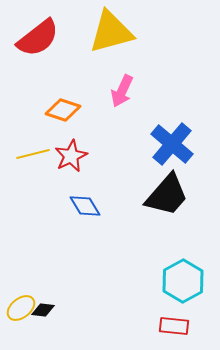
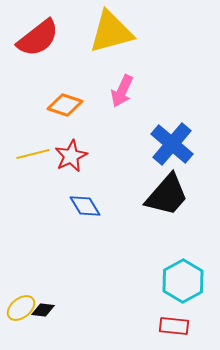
orange diamond: moved 2 px right, 5 px up
